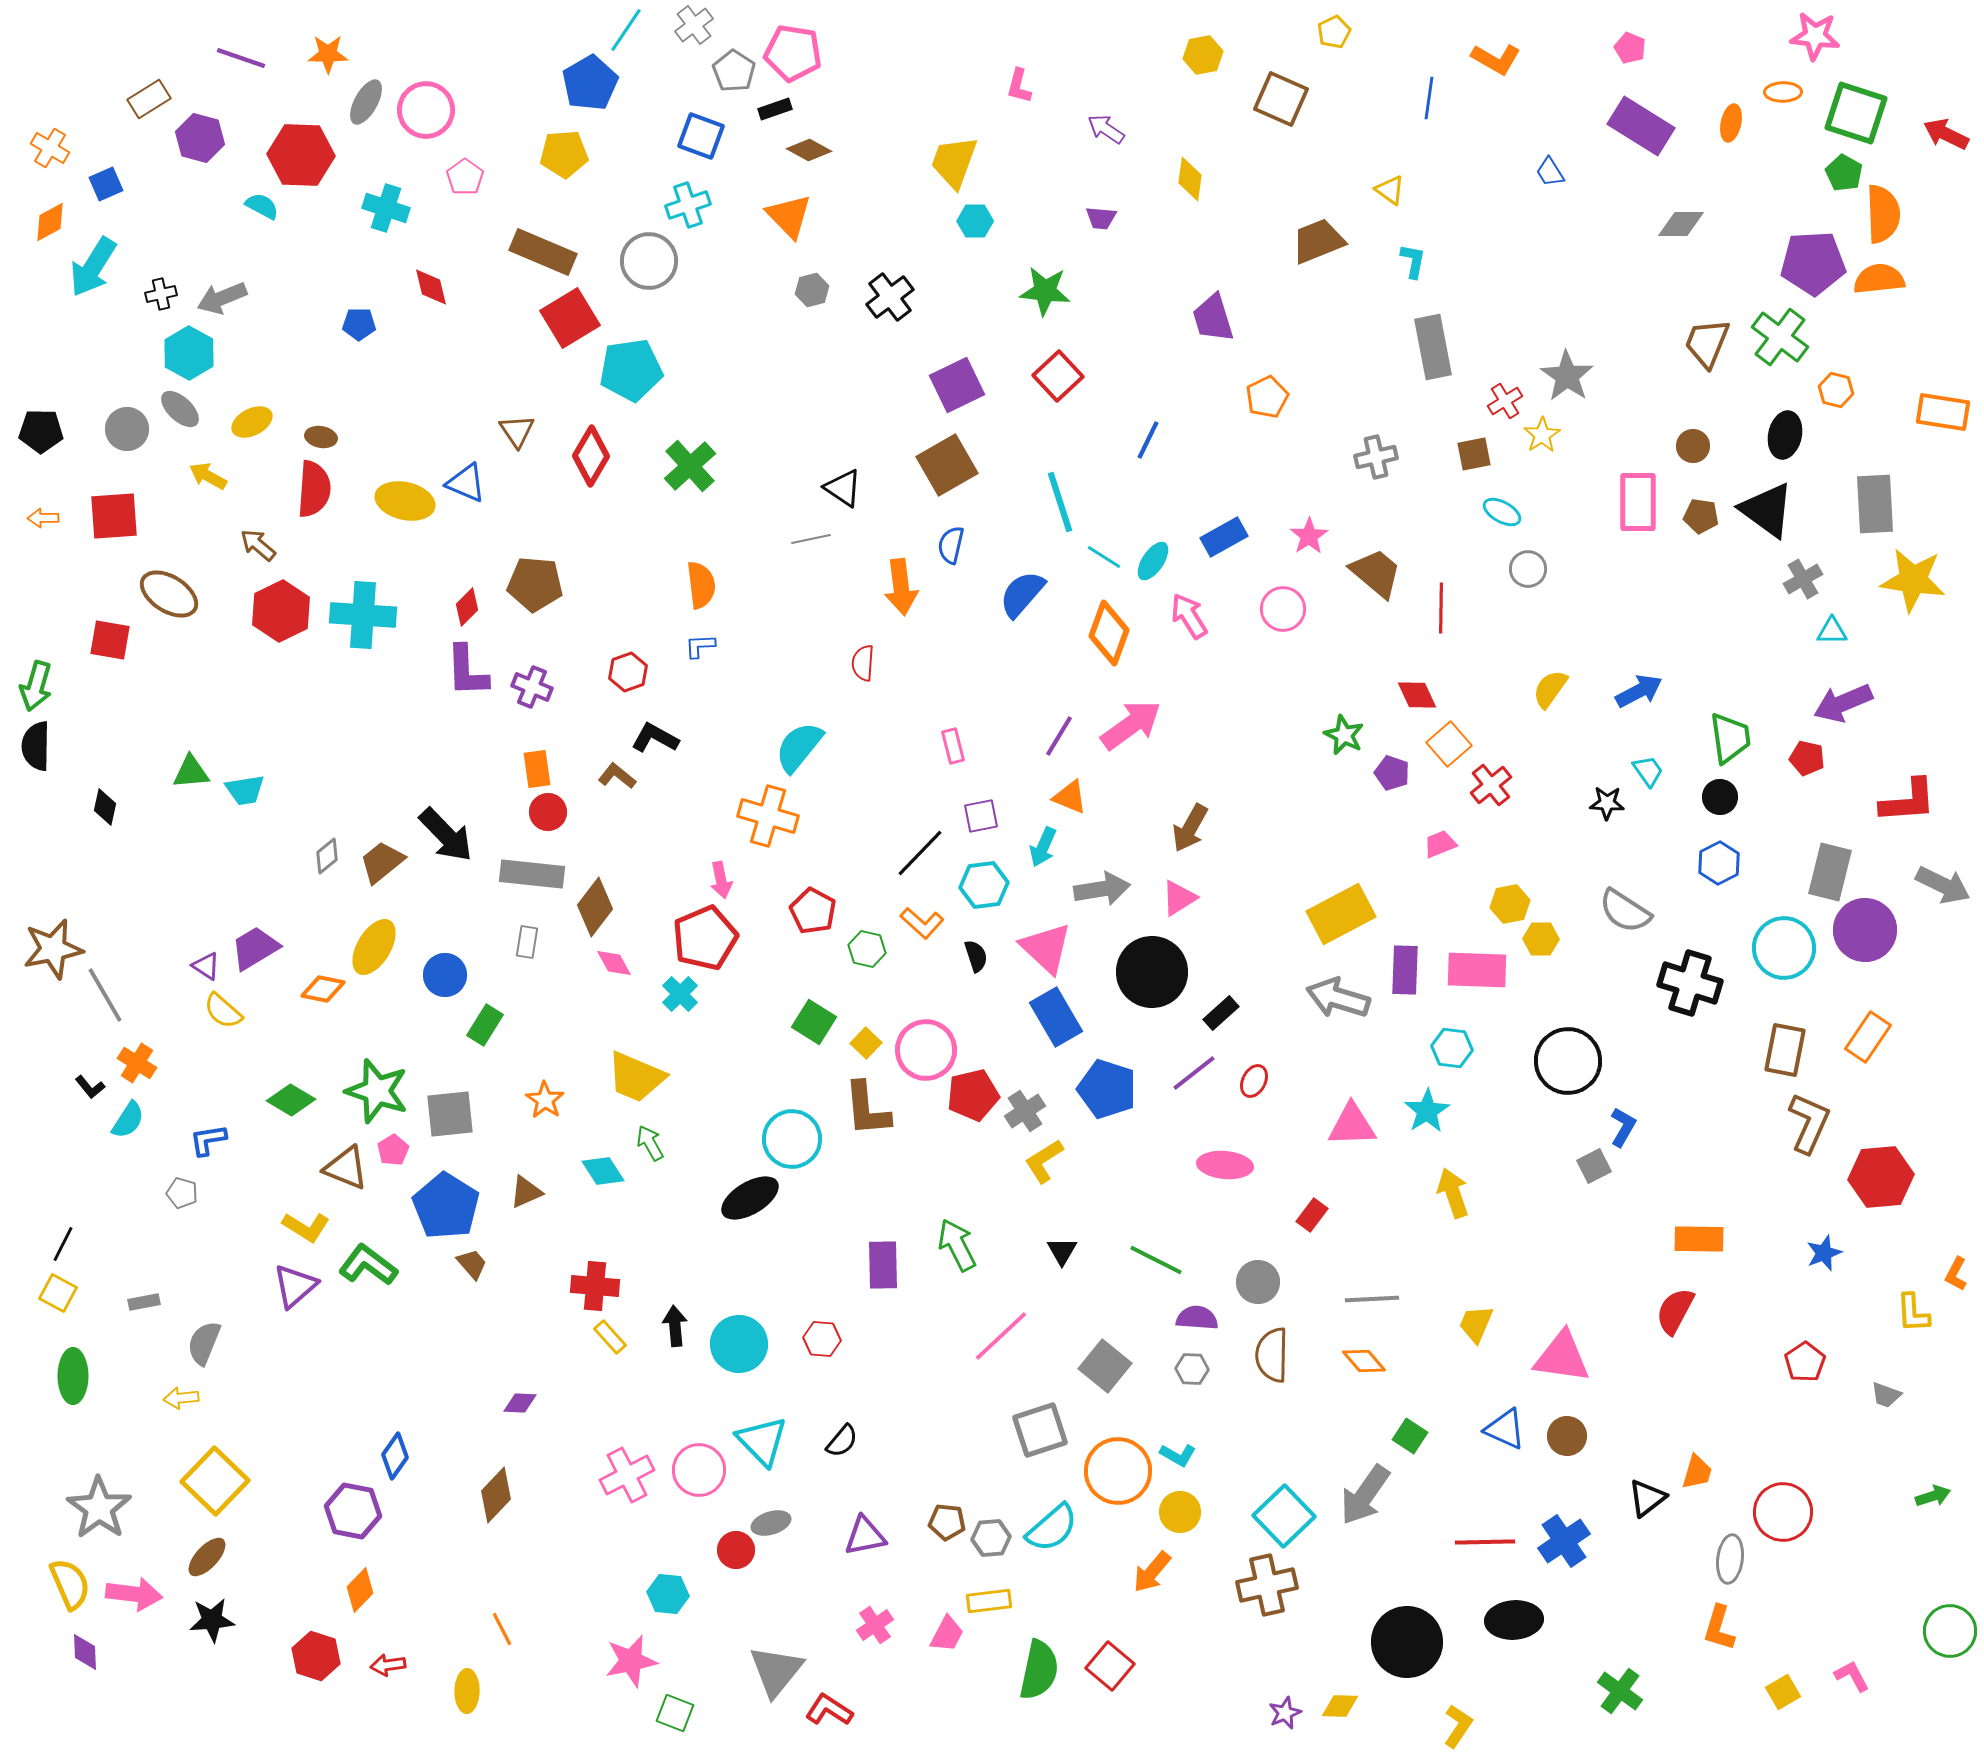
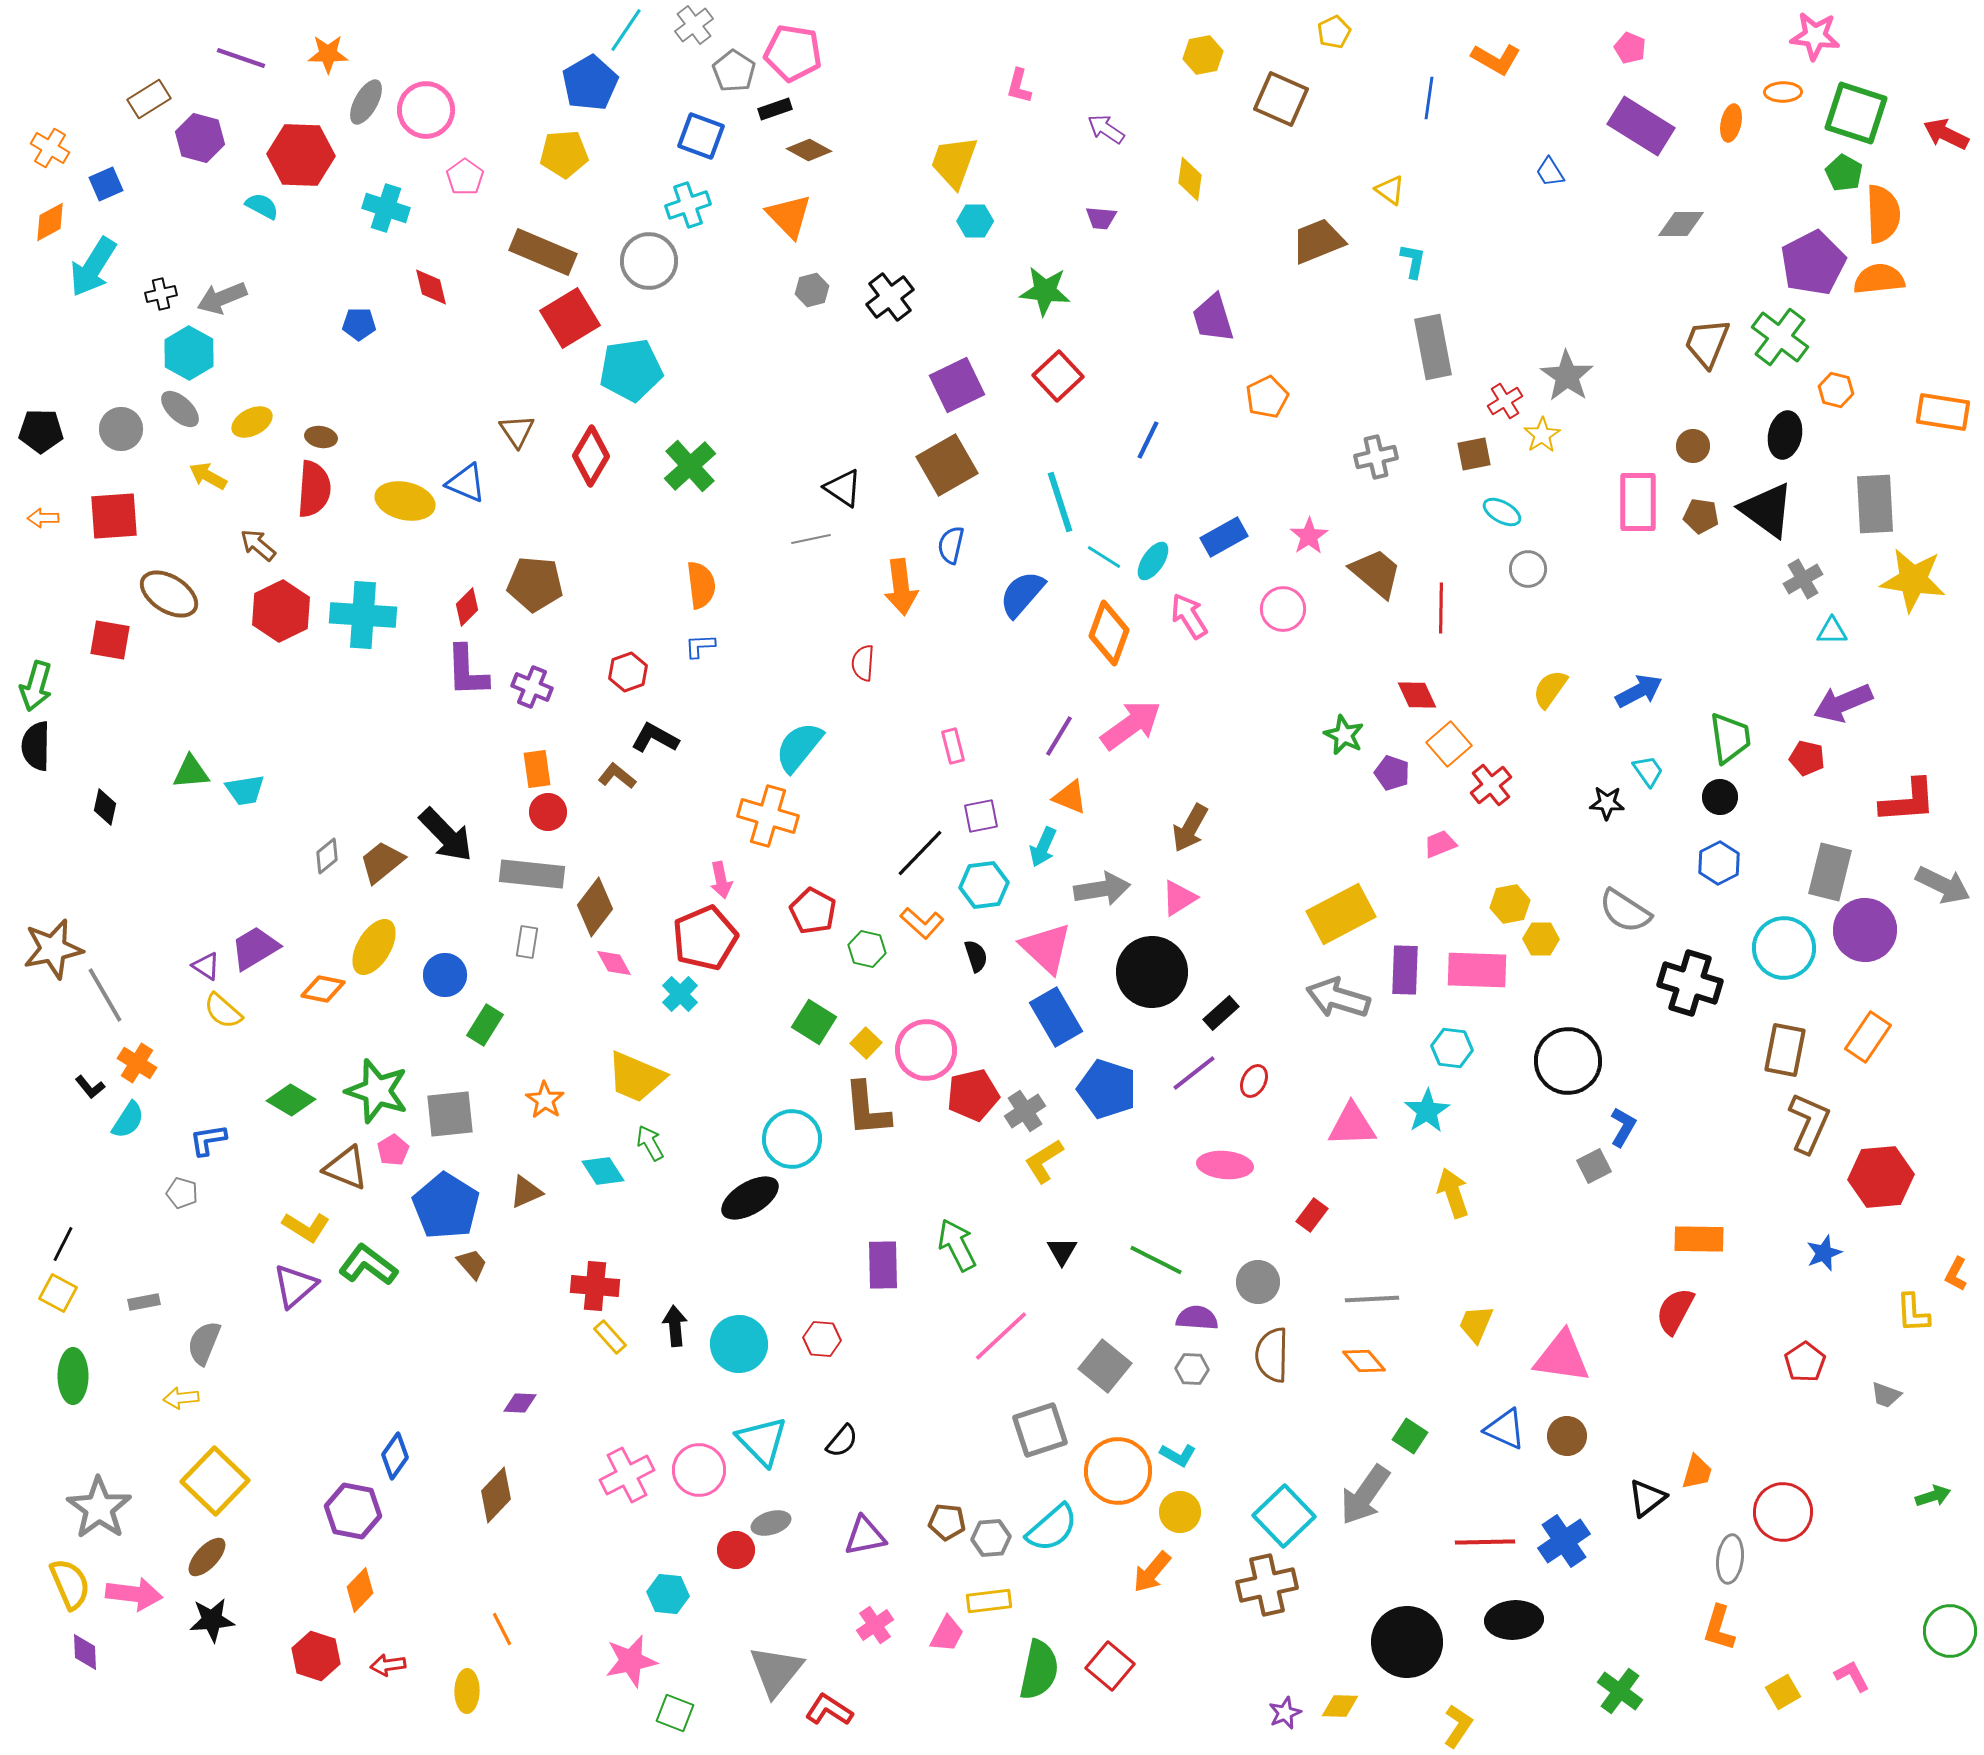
purple pentagon at (1813, 263): rotated 24 degrees counterclockwise
gray circle at (127, 429): moved 6 px left
